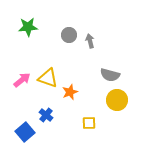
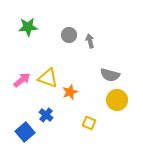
yellow square: rotated 24 degrees clockwise
